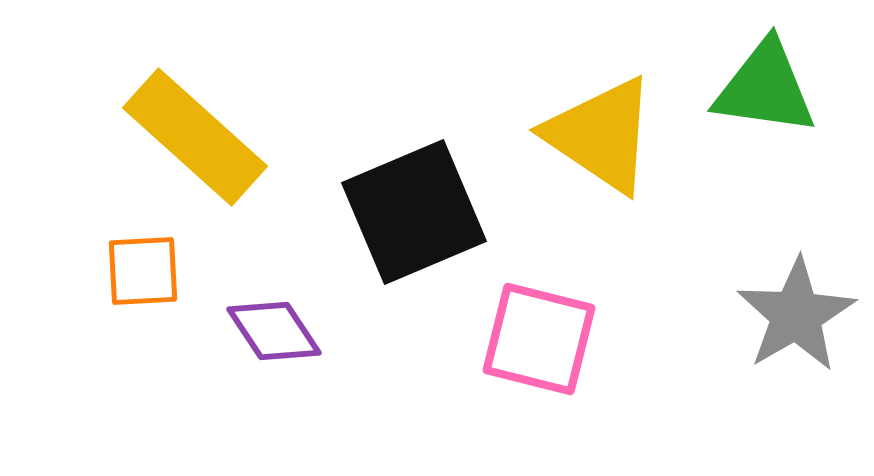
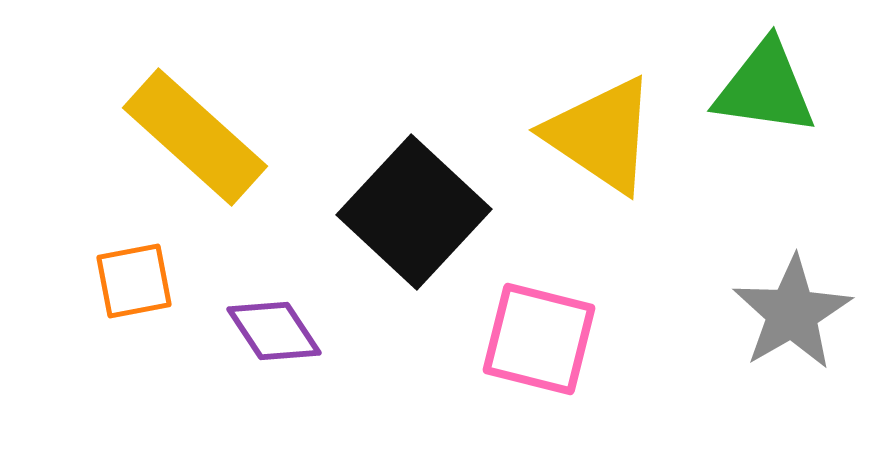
black square: rotated 24 degrees counterclockwise
orange square: moved 9 px left, 10 px down; rotated 8 degrees counterclockwise
gray star: moved 4 px left, 2 px up
